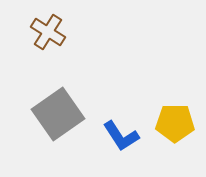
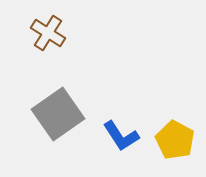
brown cross: moved 1 px down
yellow pentagon: moved 17 px down; rotated 27 degrees clockwise
